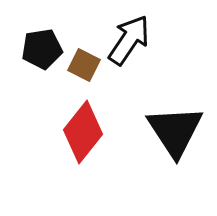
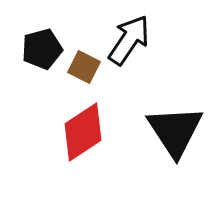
black pentagon: rotated 6 degrees counterclockwise
brown square: moved 2 px down
red diamond: rotated 18 degrees clockwise
